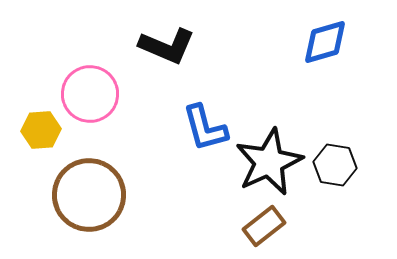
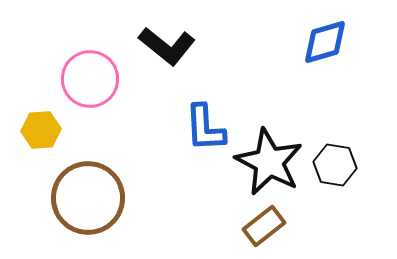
black L-shape: rotated 16 degrees clockwise
pink circle: moved 15 px up
blue L-shape: rotated 12 degrees clockwise
black star: rotated 20 degrees counterclockwise
brown circle: moved 1 px left, 3 px down
